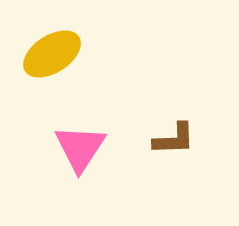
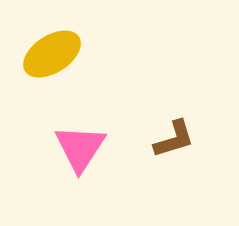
brown L-shape: rotated 15 degrees counterclockwise
